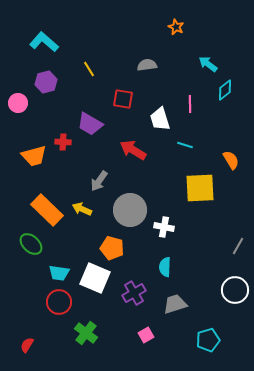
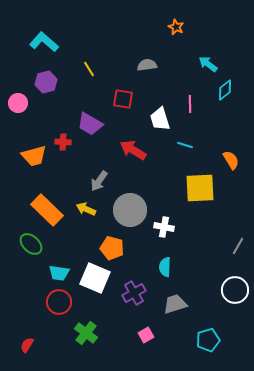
yellow arrow: moved 4 px right
